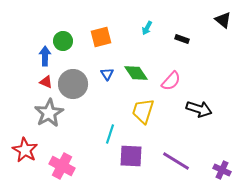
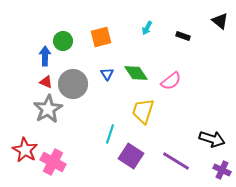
black triangle: moved 3 px left, 1 px down
black rectangle: moved 1 px right, 3 px up
pink semicircle: rotated 10 degrees clockwise
black arrow: moved 13 px right, 30 px down
gray star: moved 1 px left, 4 px up
purple square: rotated 30 degrees clockwise
pink cross: moved 9 px left, 4 px up
